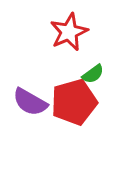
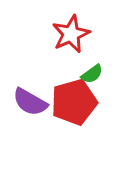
red star: moved 2 px right, 2 px down
green semicircle: moved 1 px left
